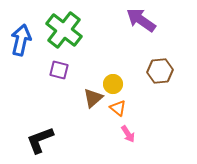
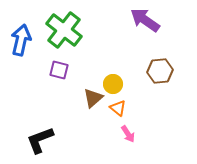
purple arrow: moved 4 px right
